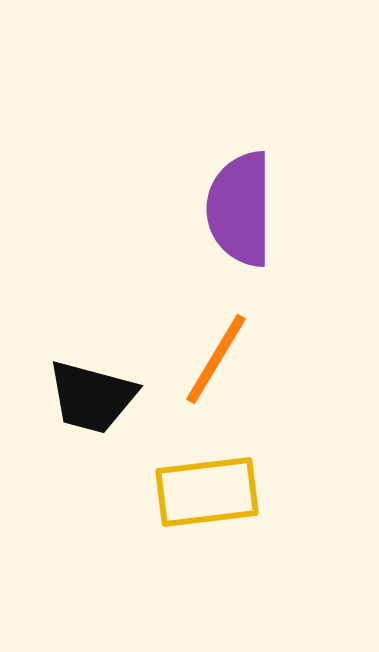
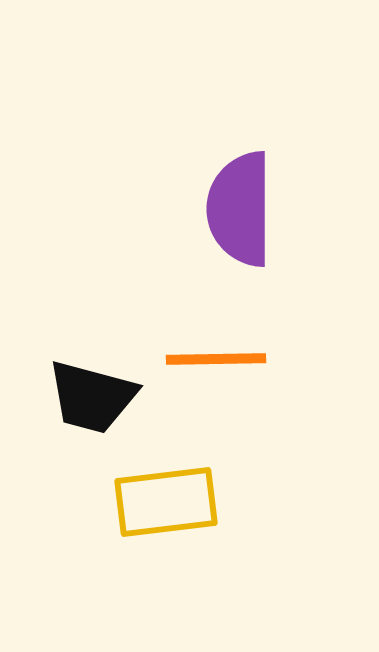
orange line: rotated 58 degrees clockwise
yellow rectangle: moved 41 px left, 10 px down
